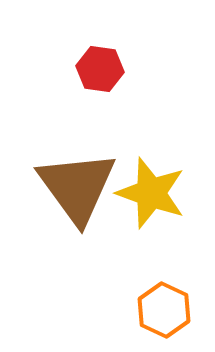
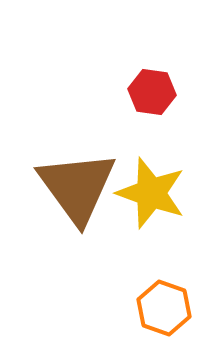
red hexagon: moved 52 px right, 23 px down
orange hexagon: moved 2 px up; rotated 6 degrees counterclockwise
